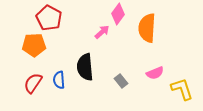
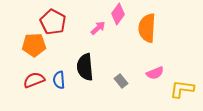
red pentagon: moved 4 px right, 4 px down
pink arrow: moved 4 px left, 4 px up
red semicircle: moved 1 px right, 3 px up; rotated 35 degrees clockwise
yellow L-shape: rotated 65 degrees counterclockwise
